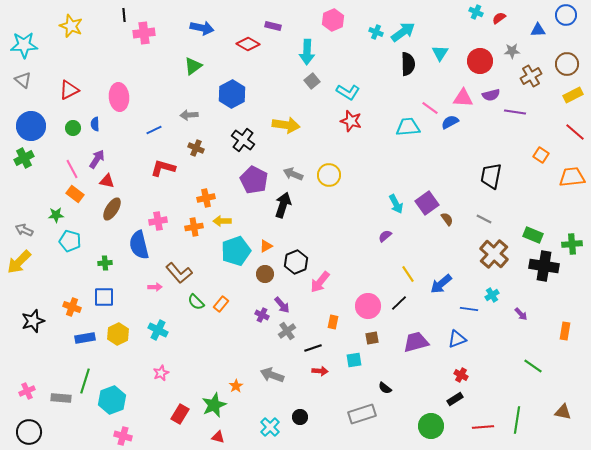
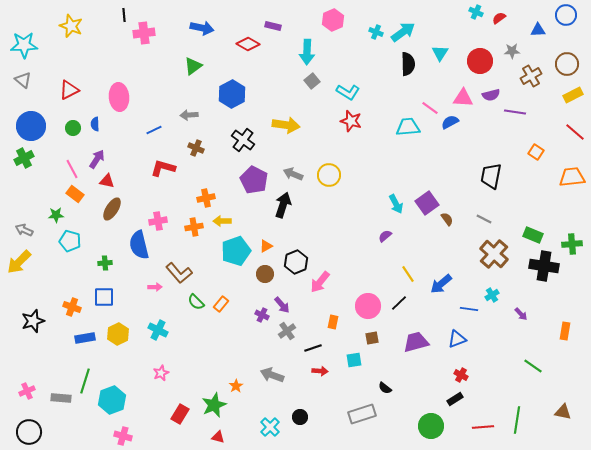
orange square at (541, 155): moved 5 px left, 3 px up
